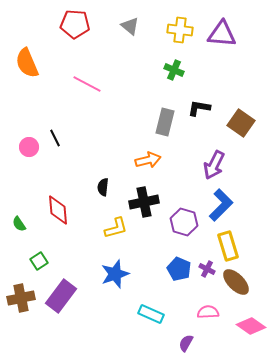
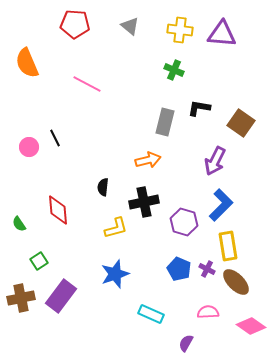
purple arrow: moved 1 px right, 4 px up
yellow rectangle: rotated 8 degrees clockwise
